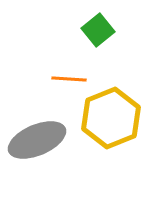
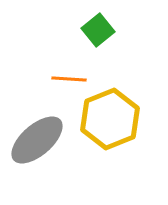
yellow hexagon: moved 1 px left, 1 px down
gray ellipse: rotated 18 degrees counterclockwise
